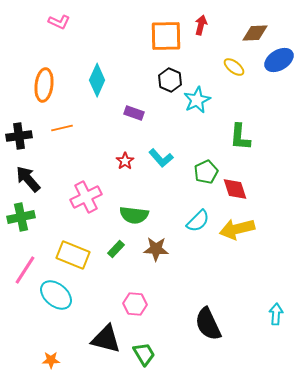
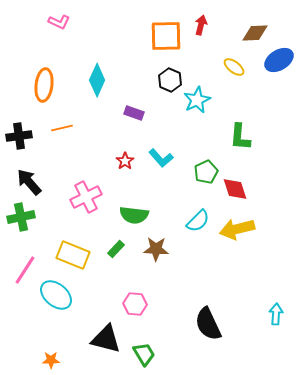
black arrow: moved 1 px right, 3 px down
